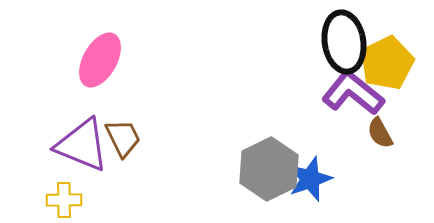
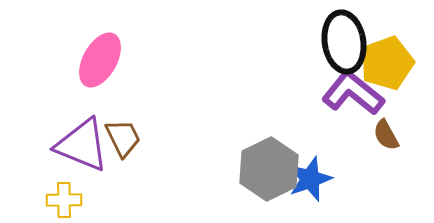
yellow pentagon: rotated 6 degrees clockwise
brown semicircle: moved 6 px right, 2 px down
